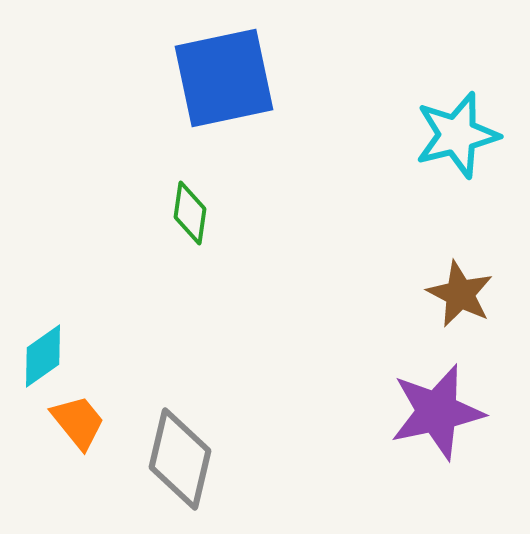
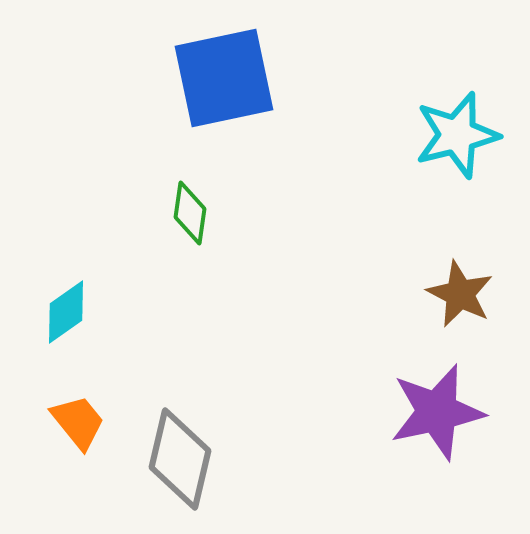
cyan diamond: moved 23 px right, 44 px up
